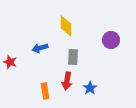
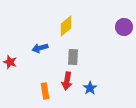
yellow diamond: rotated 50 degrees clockwise
purple circle: moved 13 px right, 13 px up
